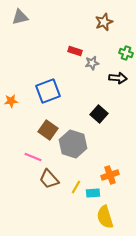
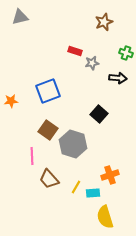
pink line: moved 1 px left, 1 px up; rotated 66 degrees clockwise
